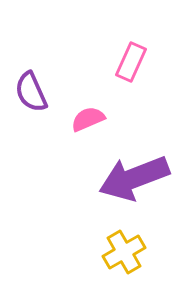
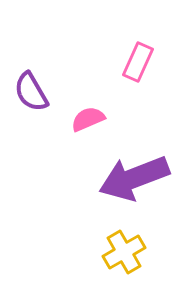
pink rectangle: moved 7 px right
purple semicircle: rotated 6 degrees counterclockwise
